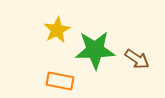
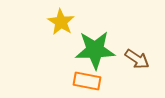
yellow star: moved 4 px right, 8 px up; rotated 12 degrees counterclockwise
orange rectangle: moved 27 px right
